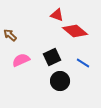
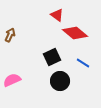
red triangle: rotated 16 degrees clockwise
red diamond: moved 2 px down
brown arrow: rotated 72 degrees clockwise
pink semicircle: moved 9 px left, 20 px down
